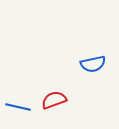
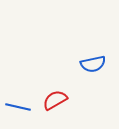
red semicircle: moved 1 px right; rotated 10 degrees counterclockwise
